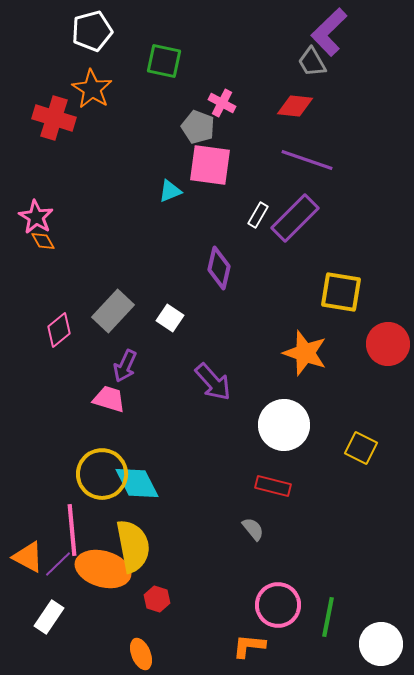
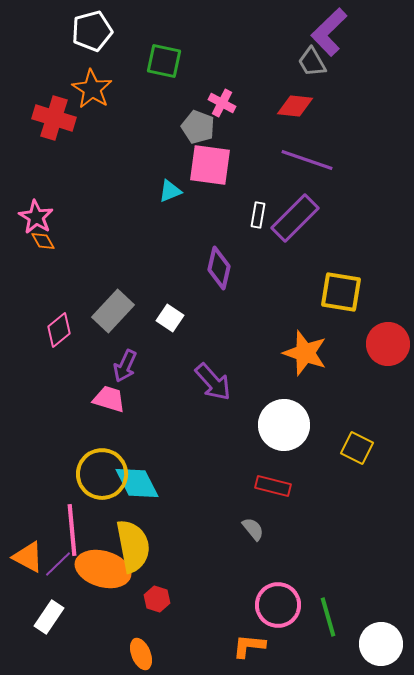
white rectangle at (258, 215): rotated 20 degrees counterclockwise
yellow square at (361, 448): moved 4 px left
green line at (328, 617): rotated 27 degrees counterclockwise
